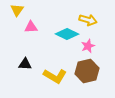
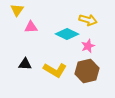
yellow L-shape: moved 6 px up
